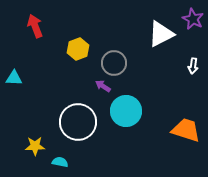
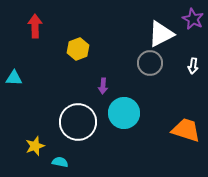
red arrow: rotated 20 degrees clockwise
gray circle: moved 36 px right
purple arrow: rotated 119 degrees counterclockwise
cyan circle: moved 2 px left, 2 px down
yellow star: rotated 18 degrees counterclockwise
